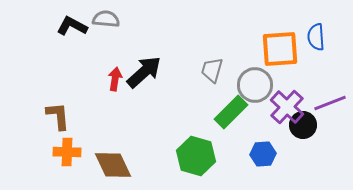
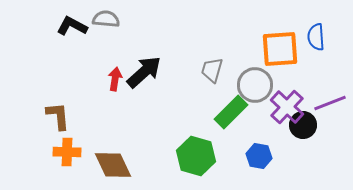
blue hexagon: moved 4 px left, 2 px down; rotated 15 degrees clockwise
